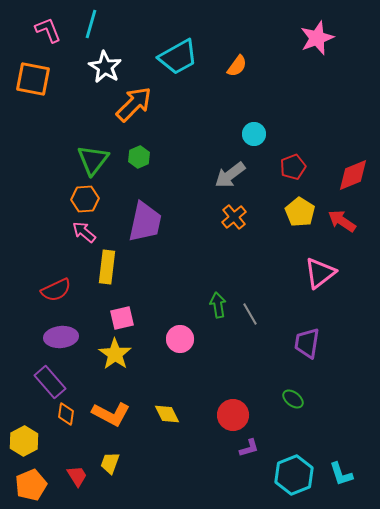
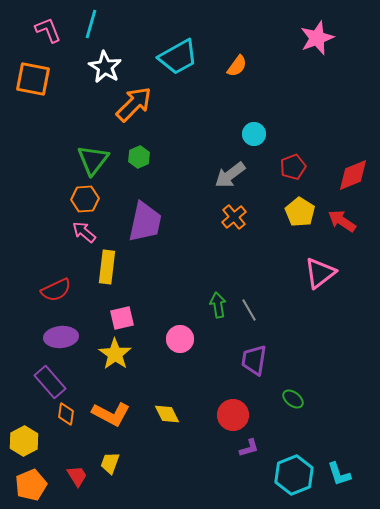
gray line at (250, 314): moved 1 px left, 4 px up
purple trapezoid at (307, 343): moved 53 px left, 17 px down
cyan L-shape at (341, 474): moved 2 px left
